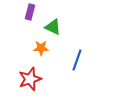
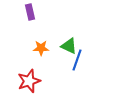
purple rectangle: rotated 28 degrees counterclockwise
green triangle: moved 16 px right, 19 px down
red star: moved 1 px left, 2 px down
